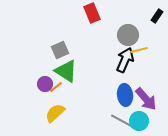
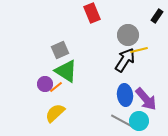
black arrow: rotated 10 degrees clockwise
